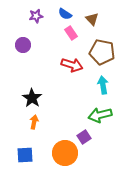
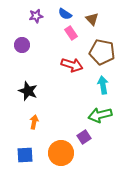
purple circle: moved 1 px left
black star: moved 4 px left, 7 px up; rotated 12 degrees counterclockwise
orange circle: moved 4 px left
